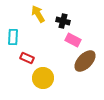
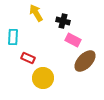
yellow arrow: moved 2 px left, 1 px up
red rectangle: moved 1 px right
